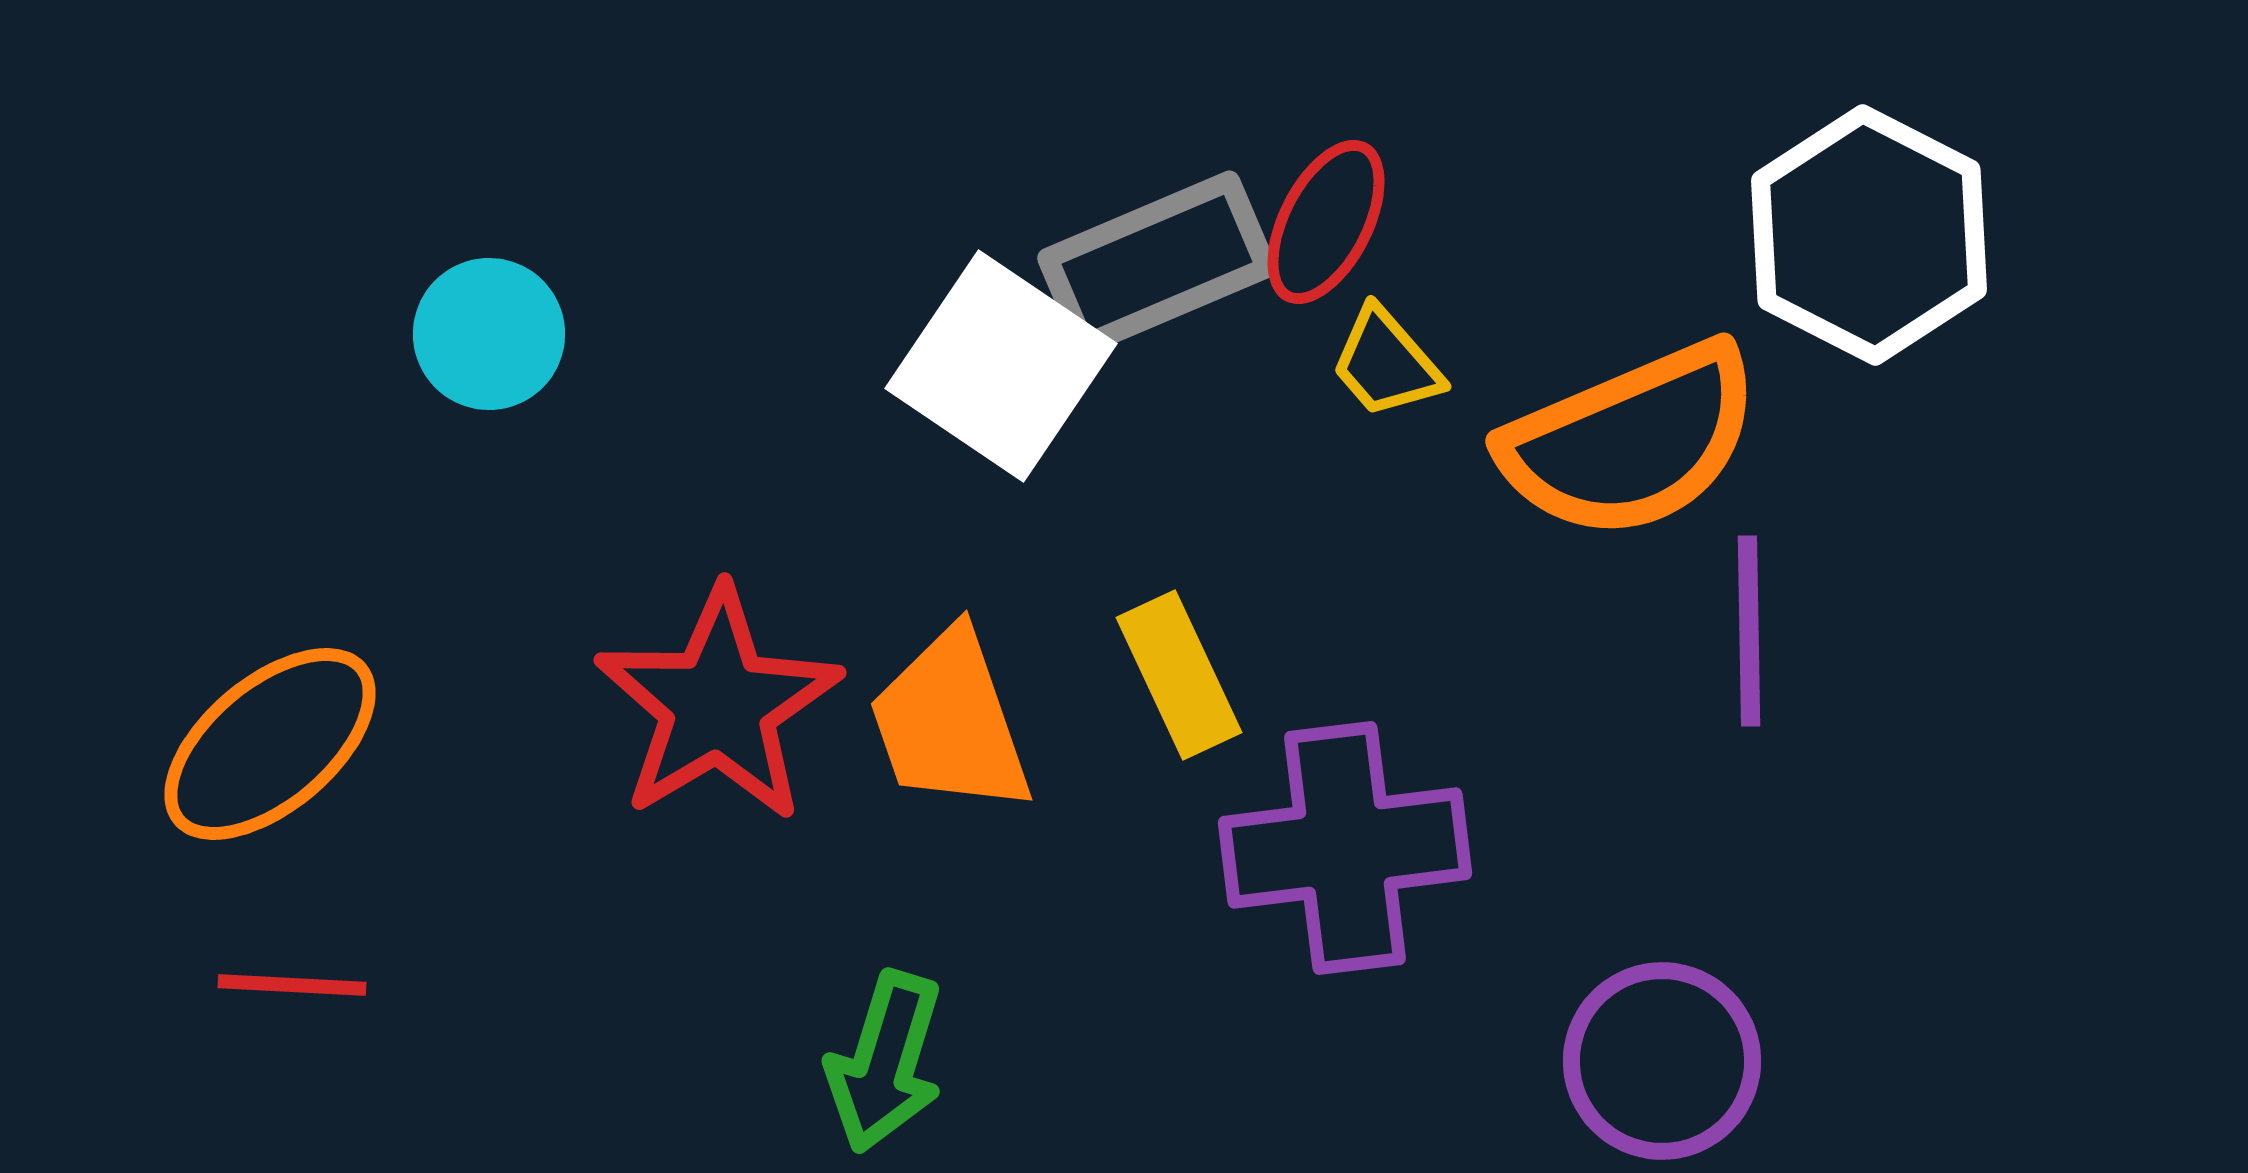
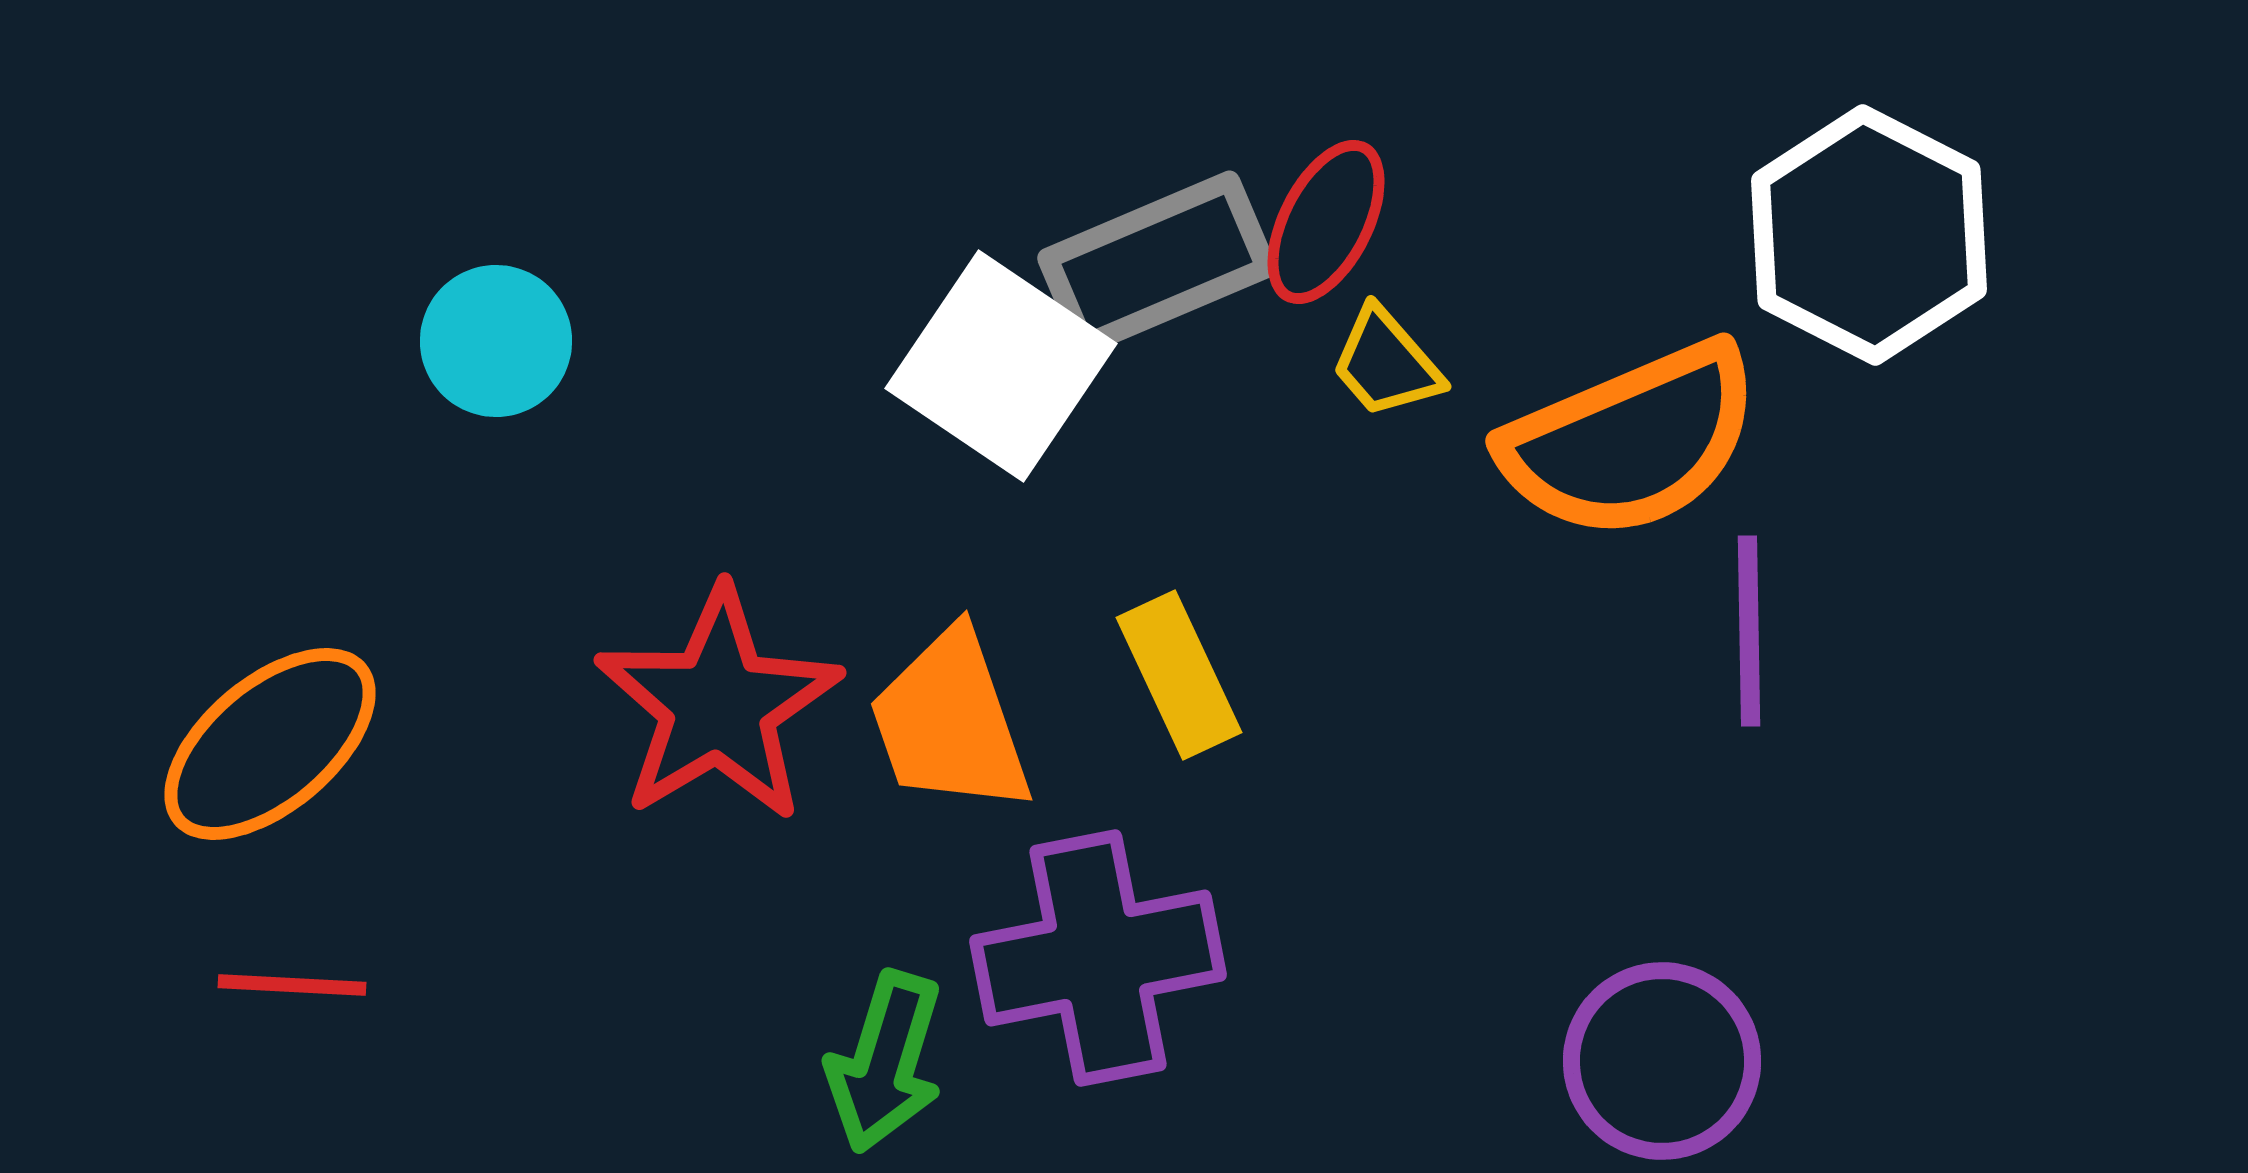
cyan circle: moved 7 px right, 7 px down
purple cross: moved 247 px left, 110 px down; rotated 4 degrees counterclockwise
